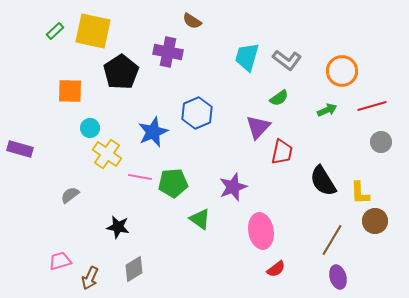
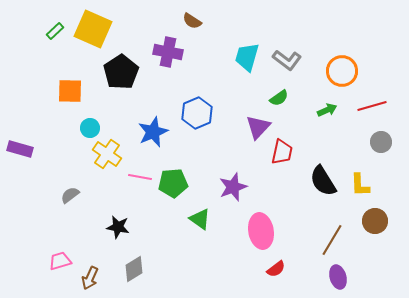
yellow square: moved 2 px up; rotated 12 degrees clockwise
yellow L-shape: moved 8 px up
